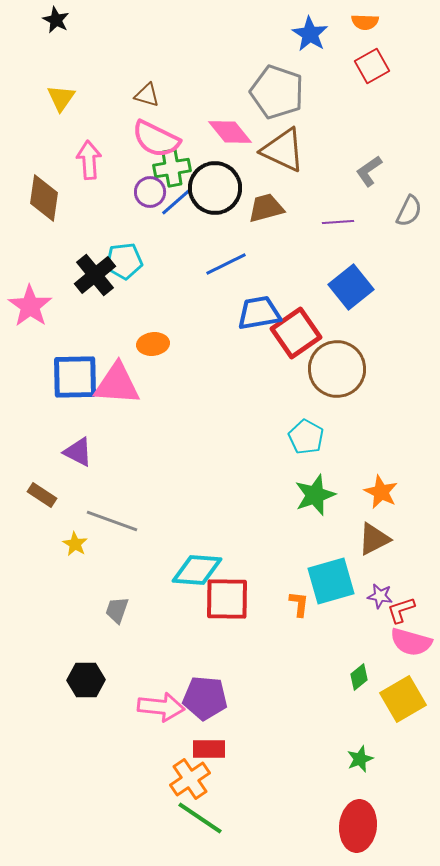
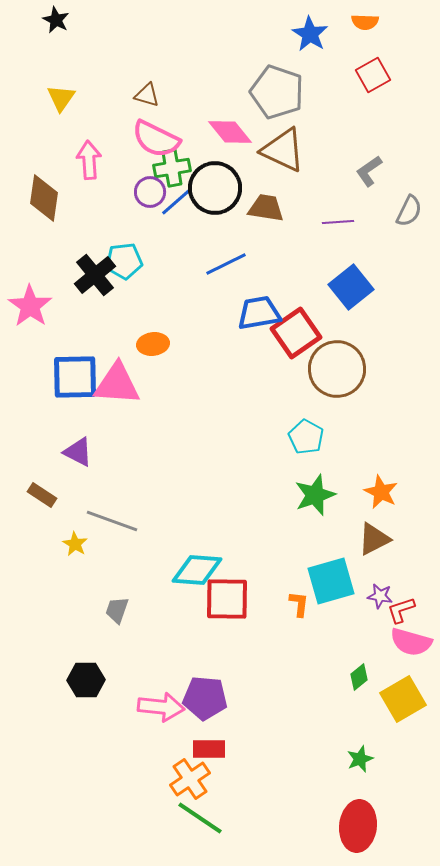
red square at (372, 66): moved 1 px right, 9 px down
brown trapezoid at (266, 208): rotated 24 degrees clockwise
